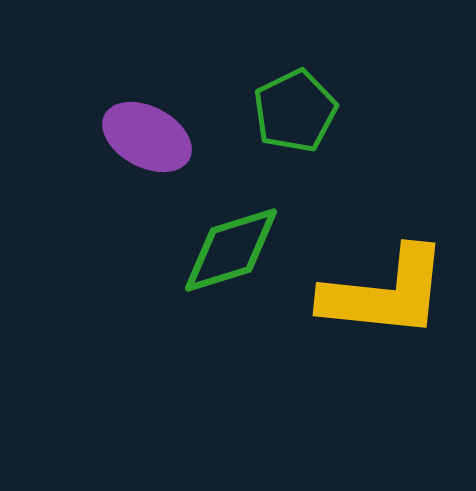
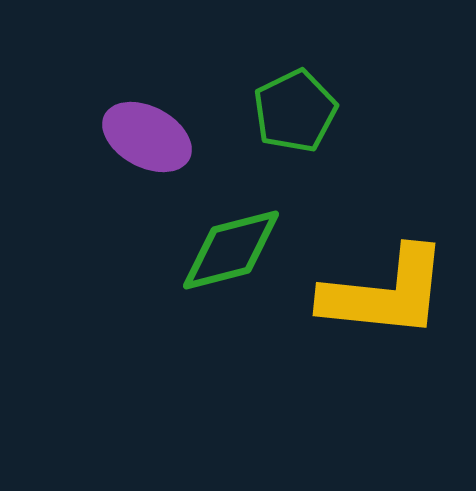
green diamond: rotated 3 degrees clockwise
